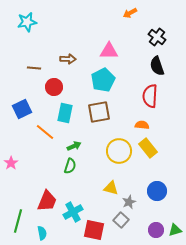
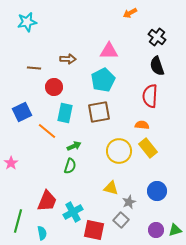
blue square: moved 3 px down
orange line: moved 2 px right, 1 px up
